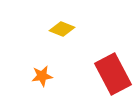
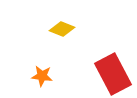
orange star: rotated 15 degrees clockwise
